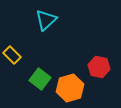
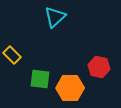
cyan triangle: moved 9 px right, 3 px up
green square: rotated 30 degrees counterclockwise
orange hexagon: rotated 16 degrees clockwise
